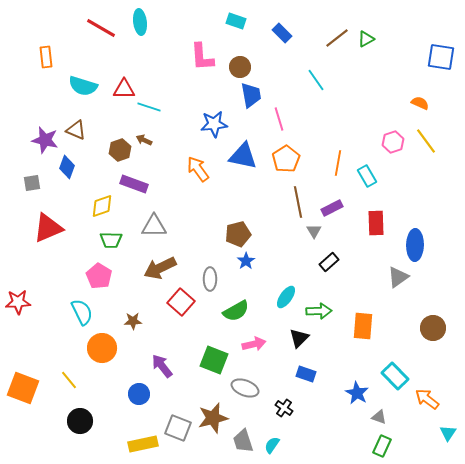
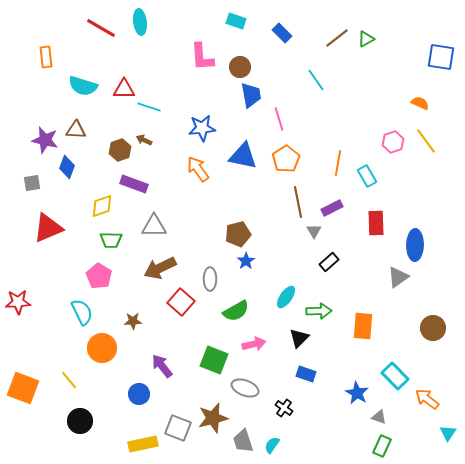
blue star at (214, 124): moved 12 px left, 4 px down
brown triangle at (76, 130): rotated 20 degrees counterclockwise
